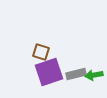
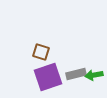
purple square: moved 1 px left, 5 px down
